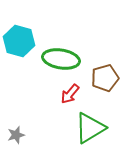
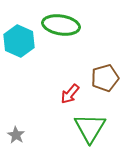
cyan hexagon: rotated 8 degrees clockwise
green ellipse: moved 34 px up
green triangle: rotated 28 degrees counterclockwise
gray star: rotated 24 degrees counterclockwise
